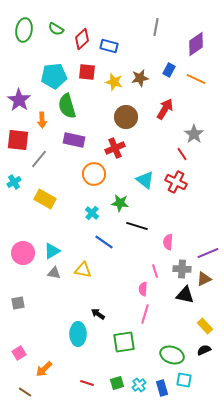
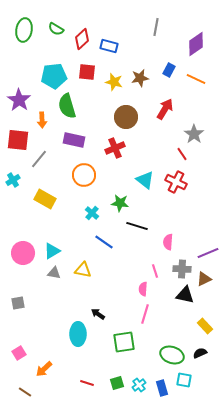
orange circle at (94, 174): moved 10 px left, 1 px down
cyan cross at (14, 182): moved 1 px left, 2 px up
black semicircle at (204, 350): moved 4 px left, 3 px down
